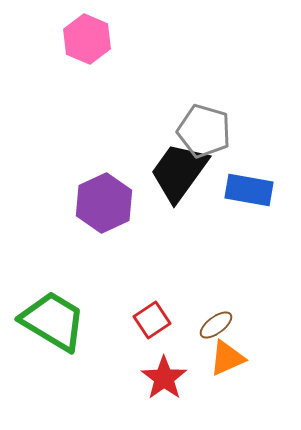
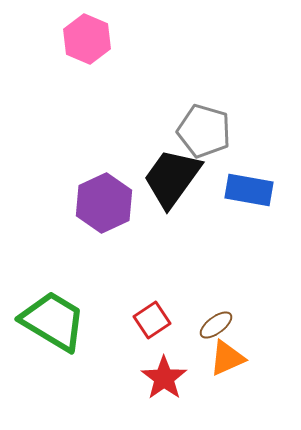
black trapezoid: moved 7 px left, 6 px down
